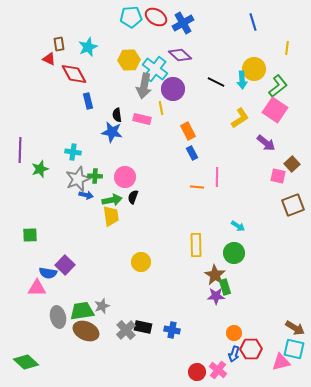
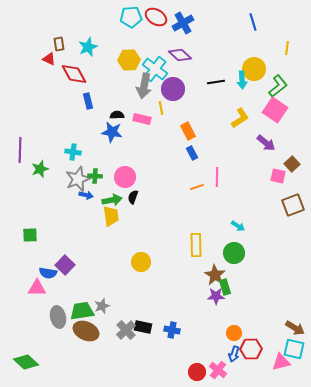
black line at (216, 82): rotated 36 degrees counterclockwise
black semicircle at (117, 115): rotated 96 degrees clockwise
orange line at (197, 187): rotated 24 degrees counterclockwise
